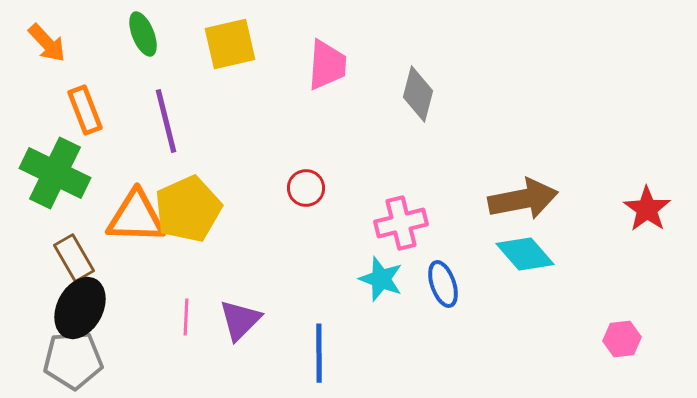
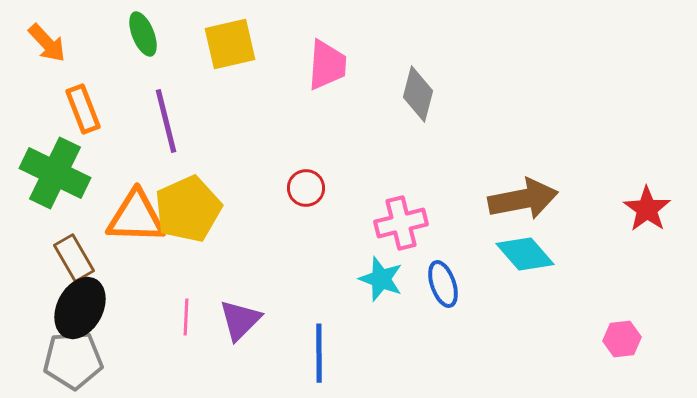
orange rectangle: moved 2 px left, 1 px up
